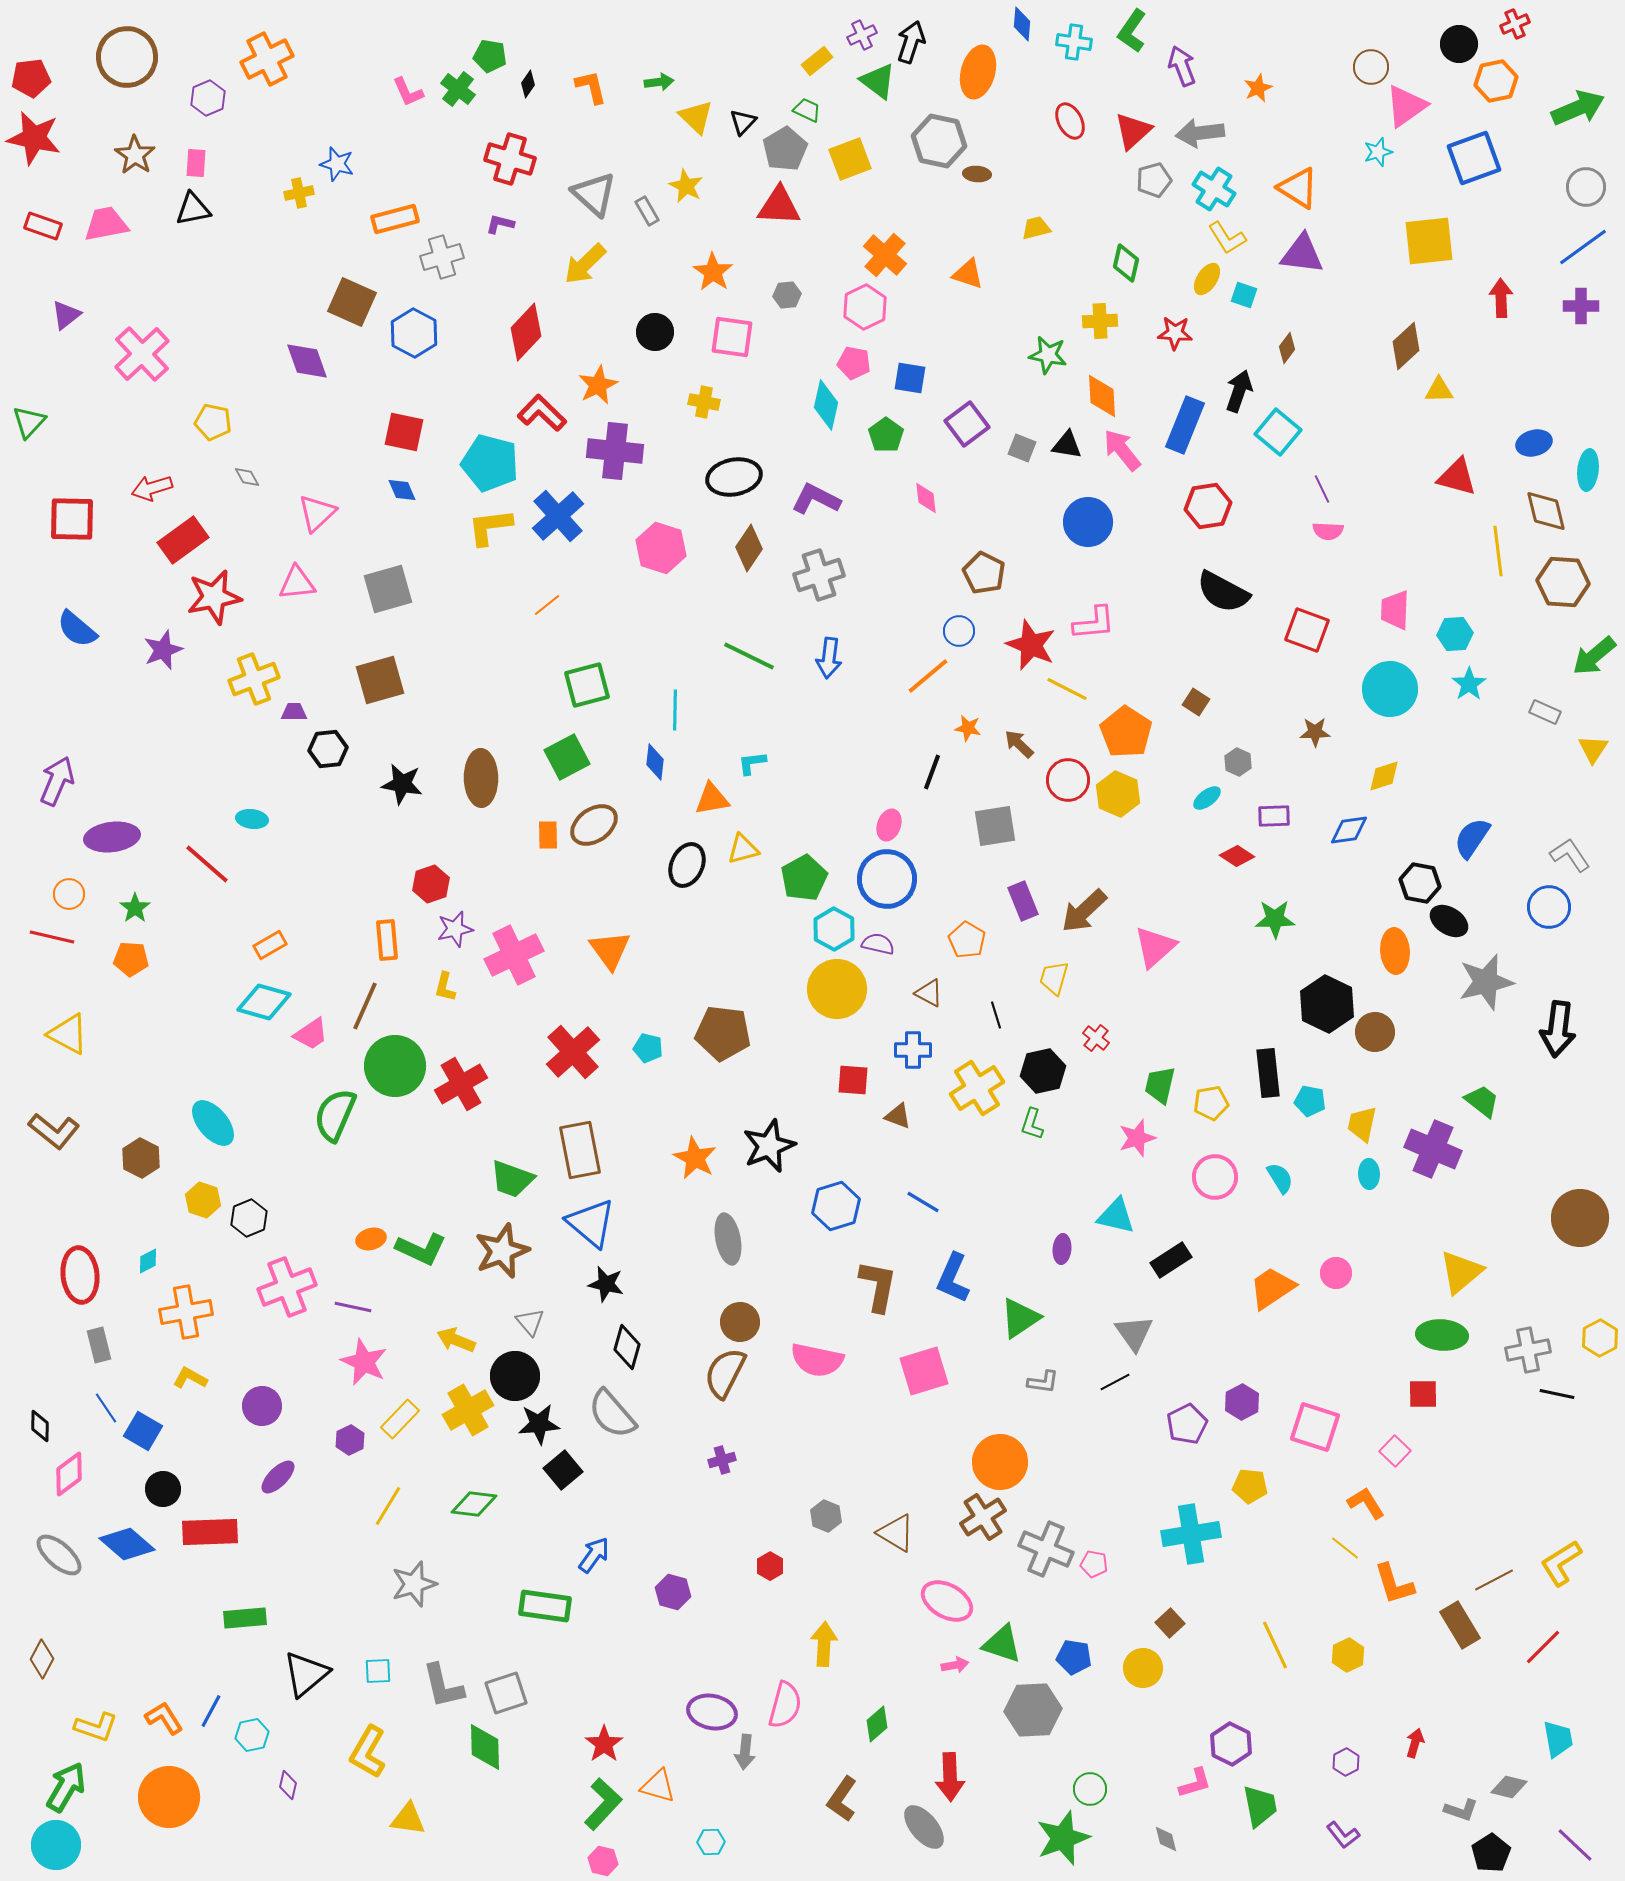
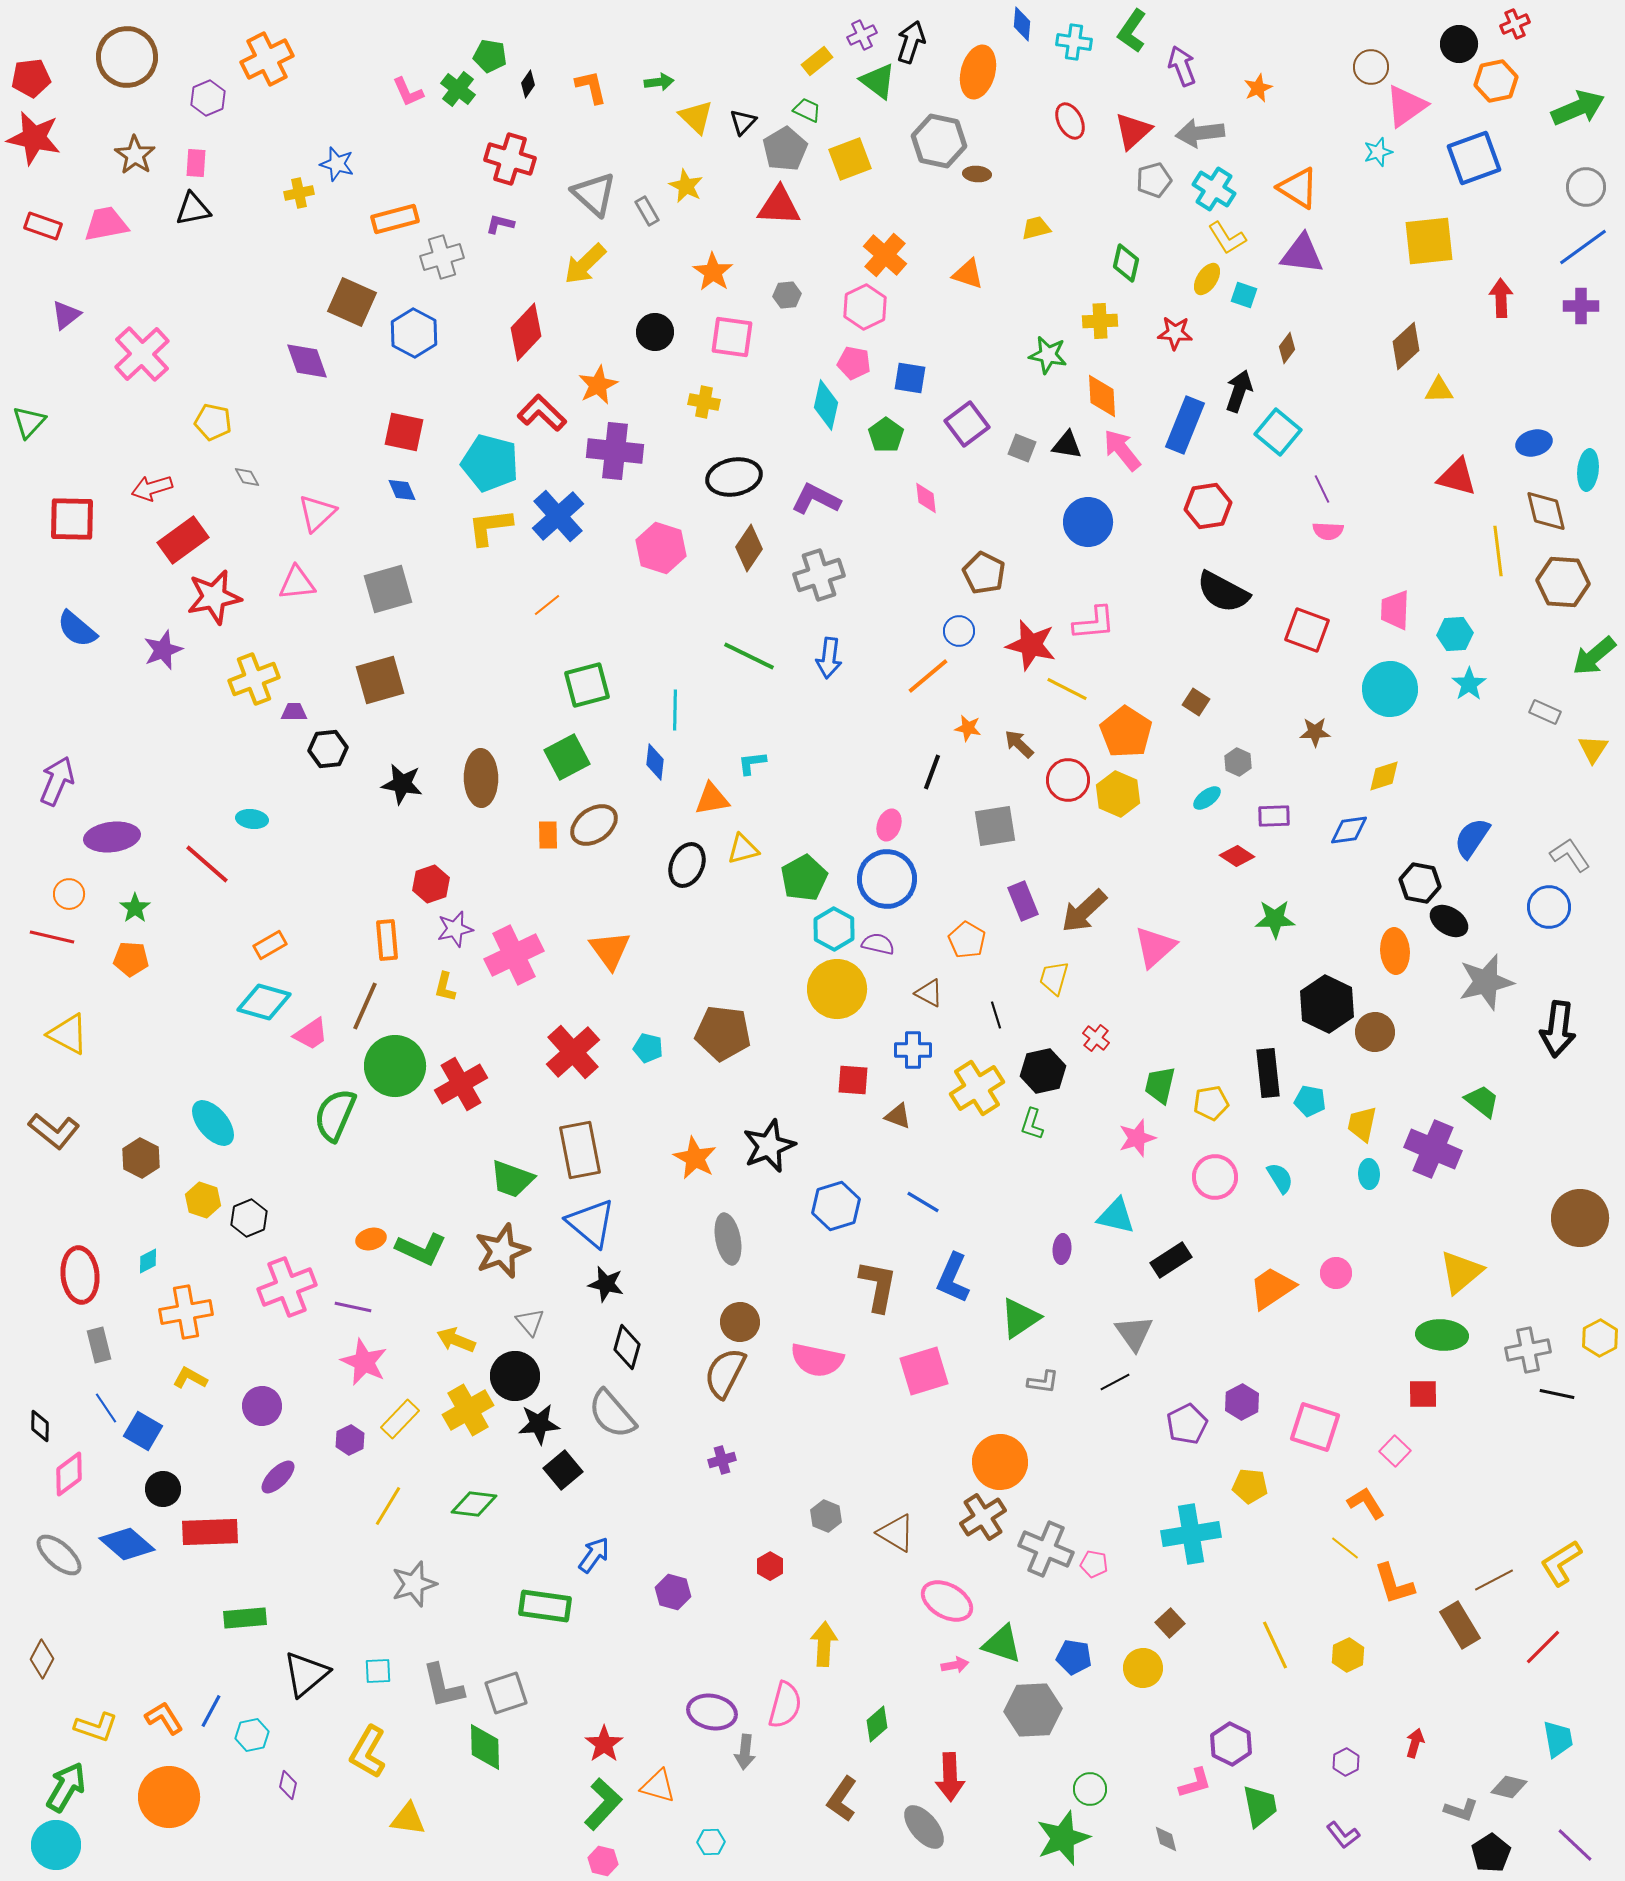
red star at (1031, 645): rotated 9 degrees counterclockwise
